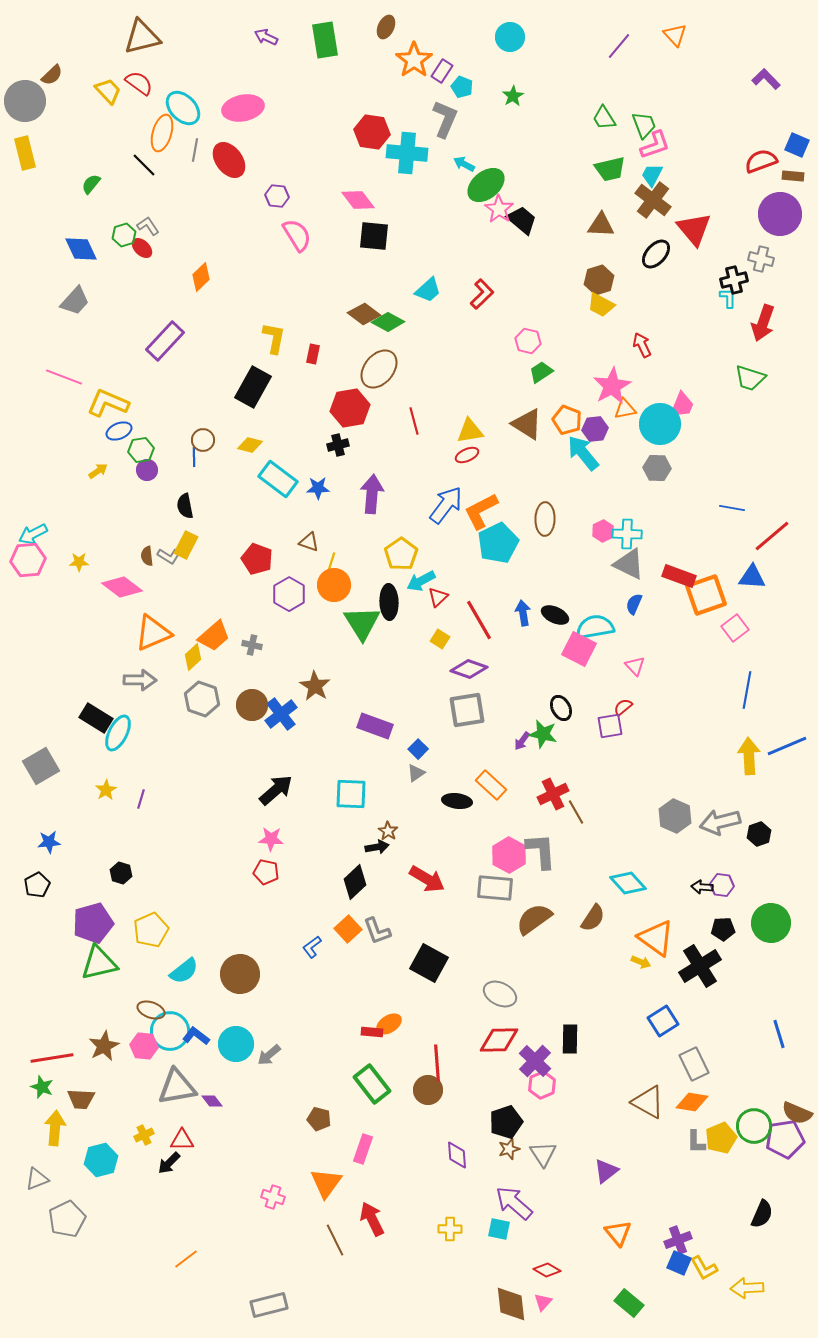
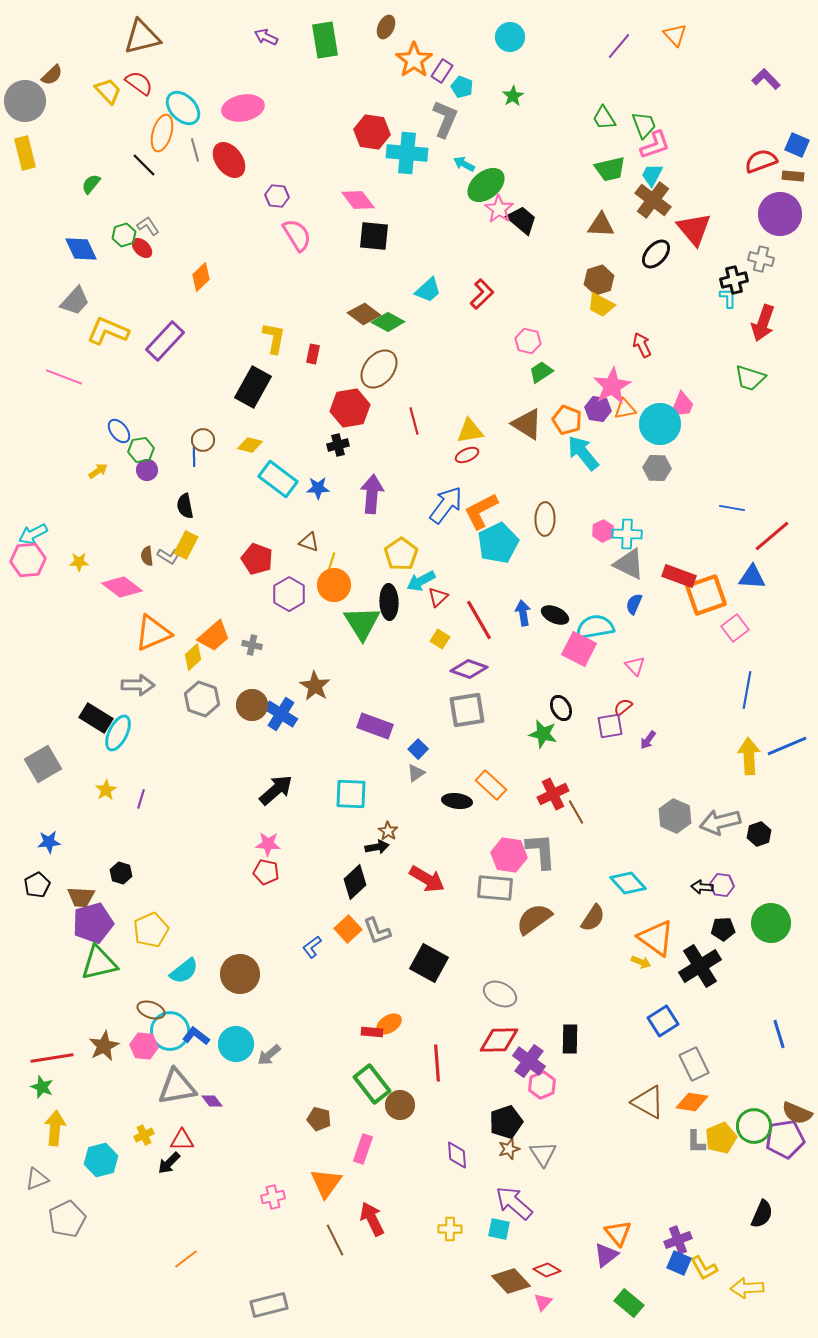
gray line at (195, 150): rotated 25 degrees counterclockwise
yellow L-shape at (108, 403): moved 72 px up
purple hexagon at (595, 429): moved 3 px right, 20 px up; rotated 15 degrees clockwise
blue ellipse at (119, 431): rotated 75 degrees clockwise
gray arrow at (140, 680): moved 2 px left, 5 px down
blue cross at (281, 714): rotated 20 degrees counterclockwise
purple arrow at (522, 741): moved 126 px right, 1 px up
gray square at (41, 766): moved 2 px right, 2 px up
pink star at (271, 839): moved 3 px left, 5 px down
pink hexagon at (509, 855): rotated 20 degrees counterclockwise
purple cross at (535, 1061): moved 6 px left; rotated 8 degrees counterclockwise
brown circle at (428, 1090): moved 28 px left, 15 px down
brown trapezoid at (81, 1099): moved 202 px up
purple triangle at (606, 1171): moved 84 px down
pink cross at (273, 1197): rotated 30 degrees counterclockwise
brown diamond at (511, 1304): moved 23 px up; rotated 36 degrees counterclockwise
